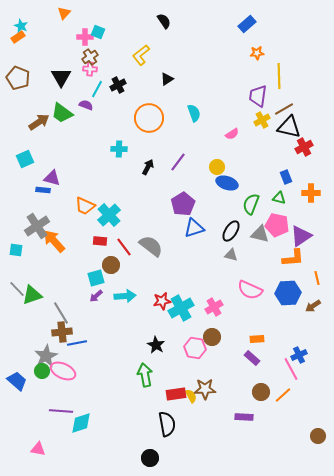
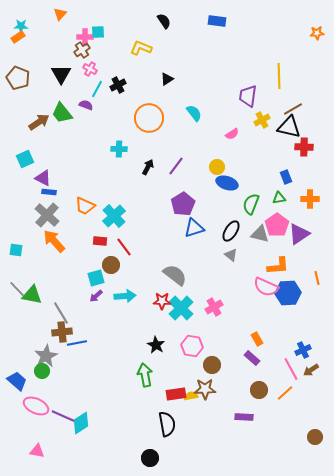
orange triangle at (64, 13): moved 4 px left, 1 px down
blue rectangle at (247, 24): moved 30 px left, 3 px up; rotated 48 degrees clockwise
cyan star at (21, 26): rotated 24 degrees counterclockwise
cyan square at (98, 32): rotated 24 degrees counterclockwise
orange star at (257, 53): moved 60 px right, 20 px up
yellow L-shape at (141, 55): moved 7 px up; rotated 60 degrees clockwise
brown cross at (90, 57): moved 8 px left, 7 px up
pink cross at (90, 69): rotated 24 degrees clockwise
black triangle at (61, 77): moved 3 px up
purple trapezoid at (258, 96): moved 10 px left
brown line at (284, 109): moved 9 px right
green trapezoid at (62, 113): rotated 15 degrees clockwise
cyan semicircle at (194, 113): rotated 18 degrees counterclockwise
red cross at (304, 147): rotated 30 degrees clockwise
purple line at (178, 162): moved 2 px left, 4 px down
purple triangle at (52, 178): moved 9 px left; rotated 12 degrees clockwise
blue rectangle at (43, 190): moved 6 px right, 2 px down
orange cross at (311, 193): moved 1 px left, 6 px down
green triangle at (279, 198): rotated 24 degrees counterclockwise
cyan cross at (109, 215): moved 5 px right, 1 px down
pink pentagon at (277, 225): rotated 25 degrees clockwise
gray cross at (37, 226): moved 10 px right, 11 px up; rotated 15 degrees counterclockwise
purple triangle at (301, 236): moved 2 px left, 2 px up
gray semicircle at (151, 246): moved 24 px right, 29 px down
gray triangle at (231, 255): rotated 24 degrees clockwise
orange L-shape at (293, 258): moved 15 px left, 8 px down
pink semicircle at (250, 290): moved 16 px right, 3 px up
green triangle at (32, 295): rotated 30 degrees clockwise
red star at (162, 301): rotated 12 degrees clockwise
brown arrow at (313, 306): moved 2 px left, 64 px down
cyan cross at (181, 308): rotated 15 degrees counterclockwise
brown circle at (212, 337): moved 28 px down
orange rectangle at (257, 339): rotated 64 degrees clockwise
pink hexagon at (195, 348): moved 3 px left, 2 px up
blue cross at (299, 355): moved 4 px right, 5 px up
pink ellipse at (63, 371): moved 27 px left, 35 px down
brown circle at (261, 392): moved 2 px left, 2 px up
orange line at (283, 395): moved 2 px right, 2 px up
yellow semicircle at (191, 396): rotated 72 degrees counterclockwise
purple line at (61, 411): moved 2 px right, 5 px down; rotated 20 degrees clockwise
cyan diamond at (81, 423): rotated 15 degrees counterclockwise
brown circle at (318, 436): moved 3 px left, 1 px down
pink triangle at (38, 449): moved 1 px left, 2 px down
